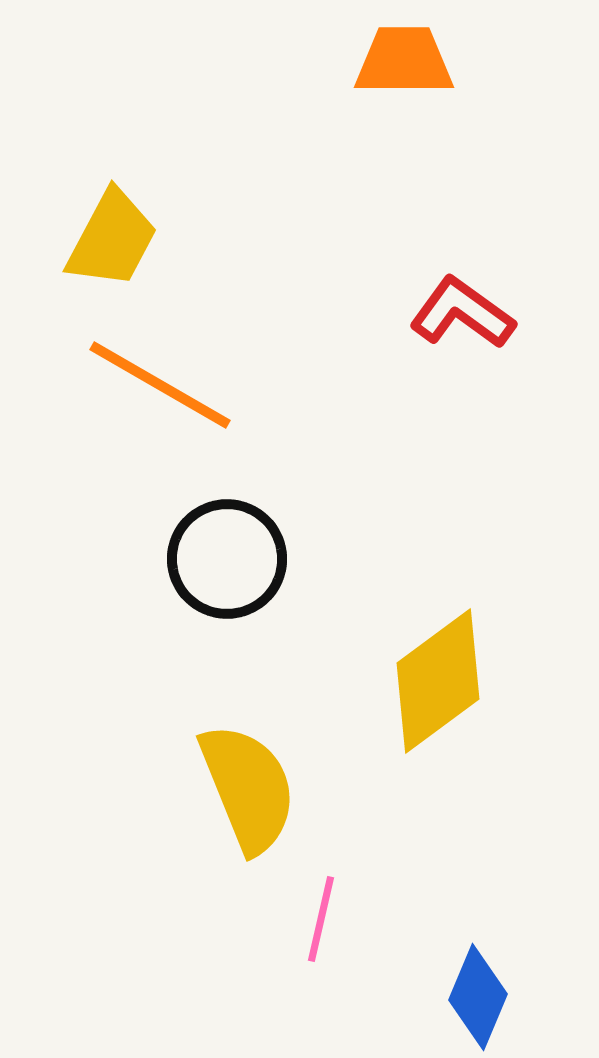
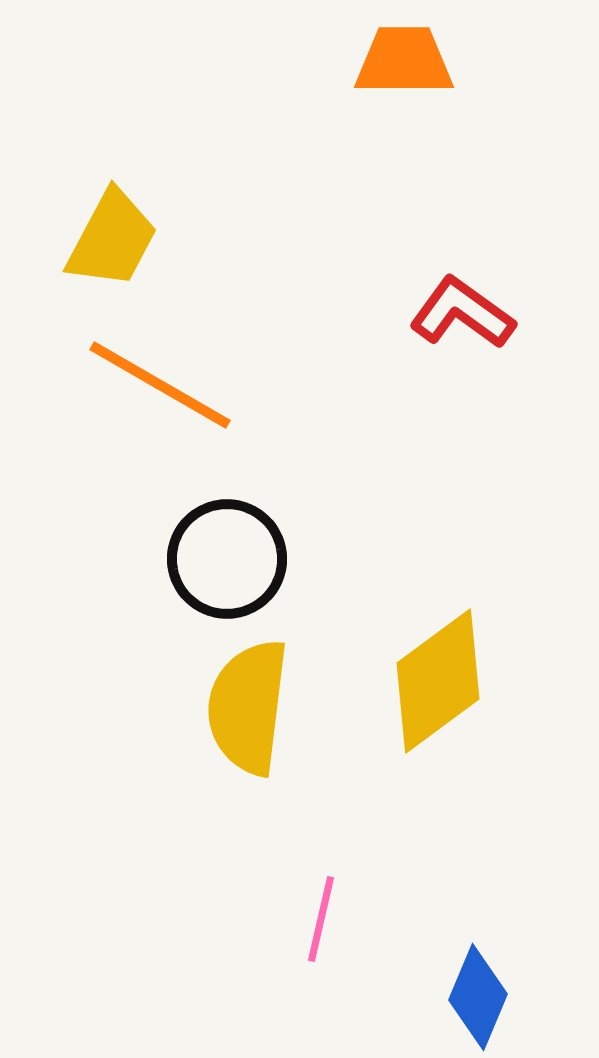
yellow semicircle: moved 81 px up; rotated 151 degrees counterclockwise
